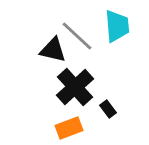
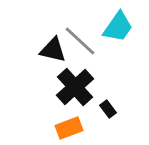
cyan trapezoid: moved 1 px right, 1 px down; rotated 40 degrees clockwise
gray line: moved 3 px right, 5 px down
